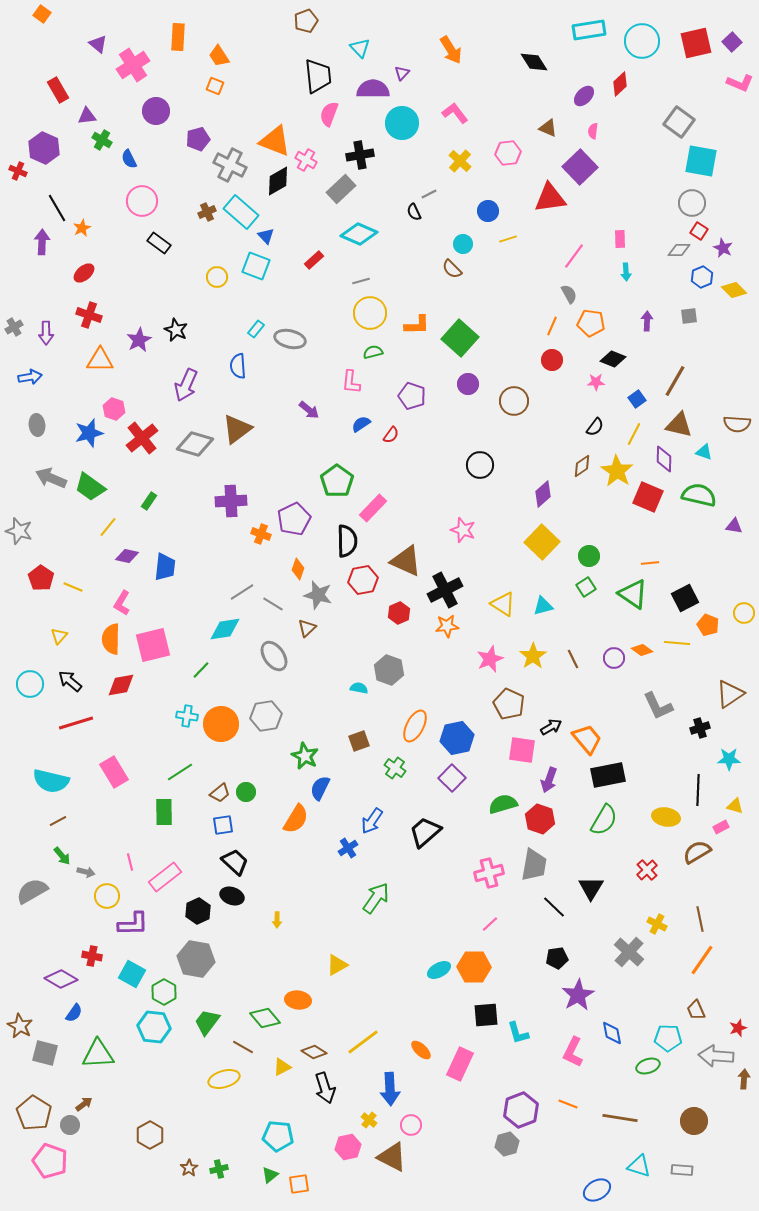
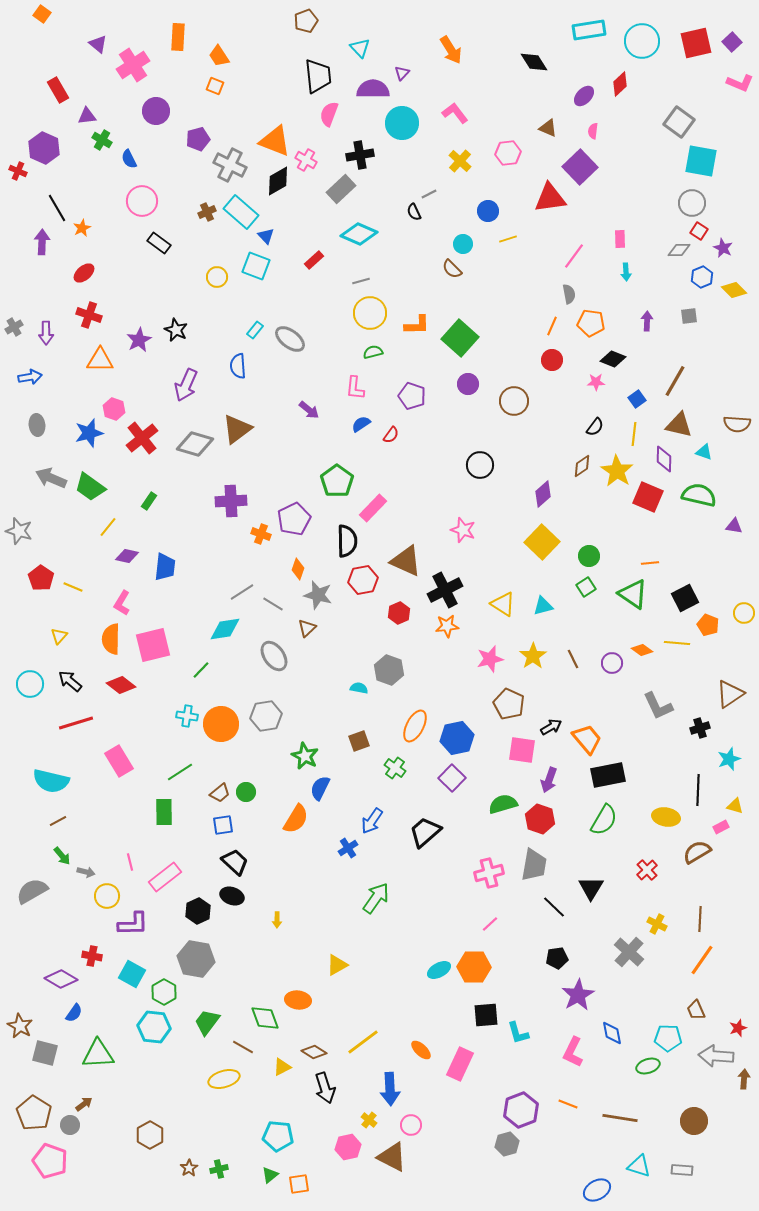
gray semicircle at (569, 294): rotated 18 degrees clockwise
cyan rectangle at (256, 329): moved 1 px left, 1 px down
gray ellipse at (290, 339): rotated 24 degrees clockwise
pink L-shape at (351, 382): moved 4 px right, 6 px down
yellow line at (634, 434): rotated 20 degrees counterclockwise
purple circle at (614, 658): moved 2 px left, 5 px down
pink star at (490, 659): rotated 8 degrees clockwise
red diamond at (121, 685): rotated 48 degrees clockwise
cyan star at (729, 759): rotated 20 degrees counterclockwise
pink rectangle at (114, 772): moved 5 px right, 11 px up
brown line at (700, 919): rotated 15 degrees clockwise
green diamond at (265, 1018): rotated 20 degrees clockwise
